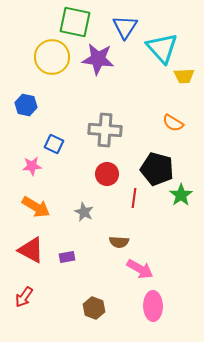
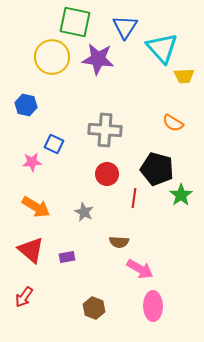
pink star: moved 4 px up
red triangle: rotated 12 degrees clockwise
